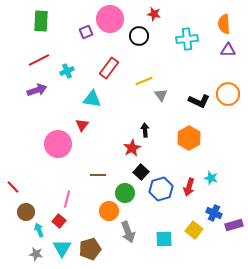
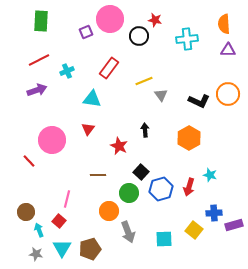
red star at (154, 14): moved 1 px right, 6 px down
red triangle at (82, 125): moved 6 px right, 4 px down
pink circle at (58, 144): moved 6 px left, 4 px up
red star at (132, 148): moved 13 px left, 2 px up; rotated 18 degrees counterclockwise
cyan star at (211, 178): moved 1 px left, 3 px up
red line at (13, 187): moved 16 px right, 26 px up
green circle at (125, 193): moved 4 px right
blue cross at (214, 213): rotated 28 degrees counterclockwise
